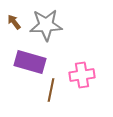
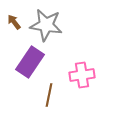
gray star: rotated 12 degrees clockwise
purple rectangle: rotated 72 degrees counterclockwise
brown line: moved 2 px left, 5 px down
